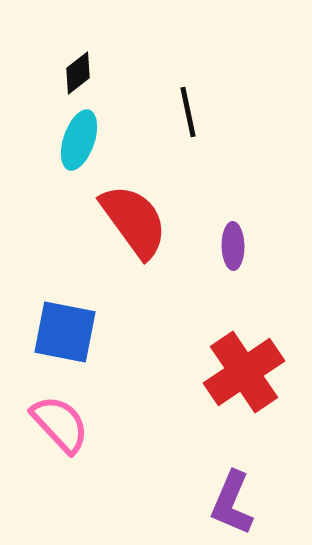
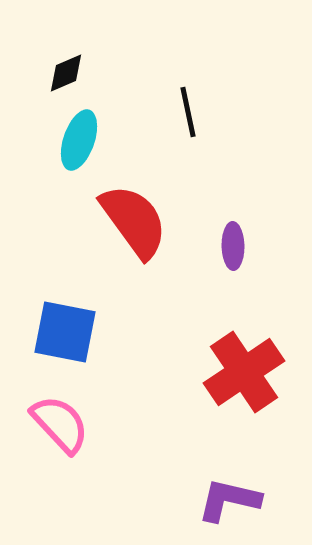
black diamond: moved 12 px left; rotated 15 degrees clockwise
purple L-shape: moved 3 px left, 3 px up; rotated 80 degrees clockwise
